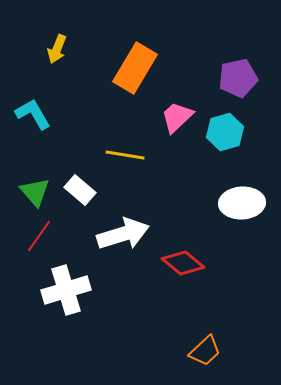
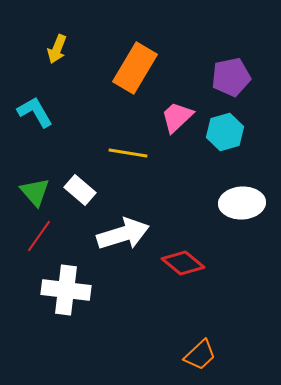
purple pentagon: moved 7 px left, 1 px up
cyan L-shape: moved 2 px right, 2 px up
yellow line: moved 3 px right, 2 px up
white cross: rotated 24 degrees clockwise
orange trapezoid: moved 5 px left, 4 px down
